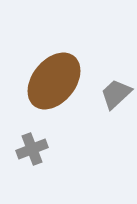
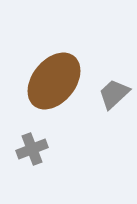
gray trapezoid: moved 2 px left
